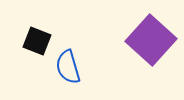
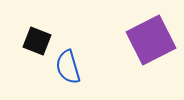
purple square: rotated 21 degrees clockwise
